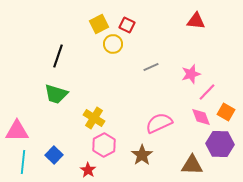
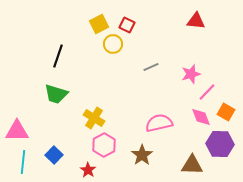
pink semicircle: rotated 12 degrees clockwise
